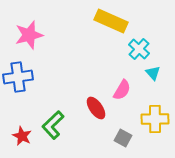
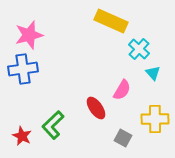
blue cross: moved 5 px right, 8 px up
